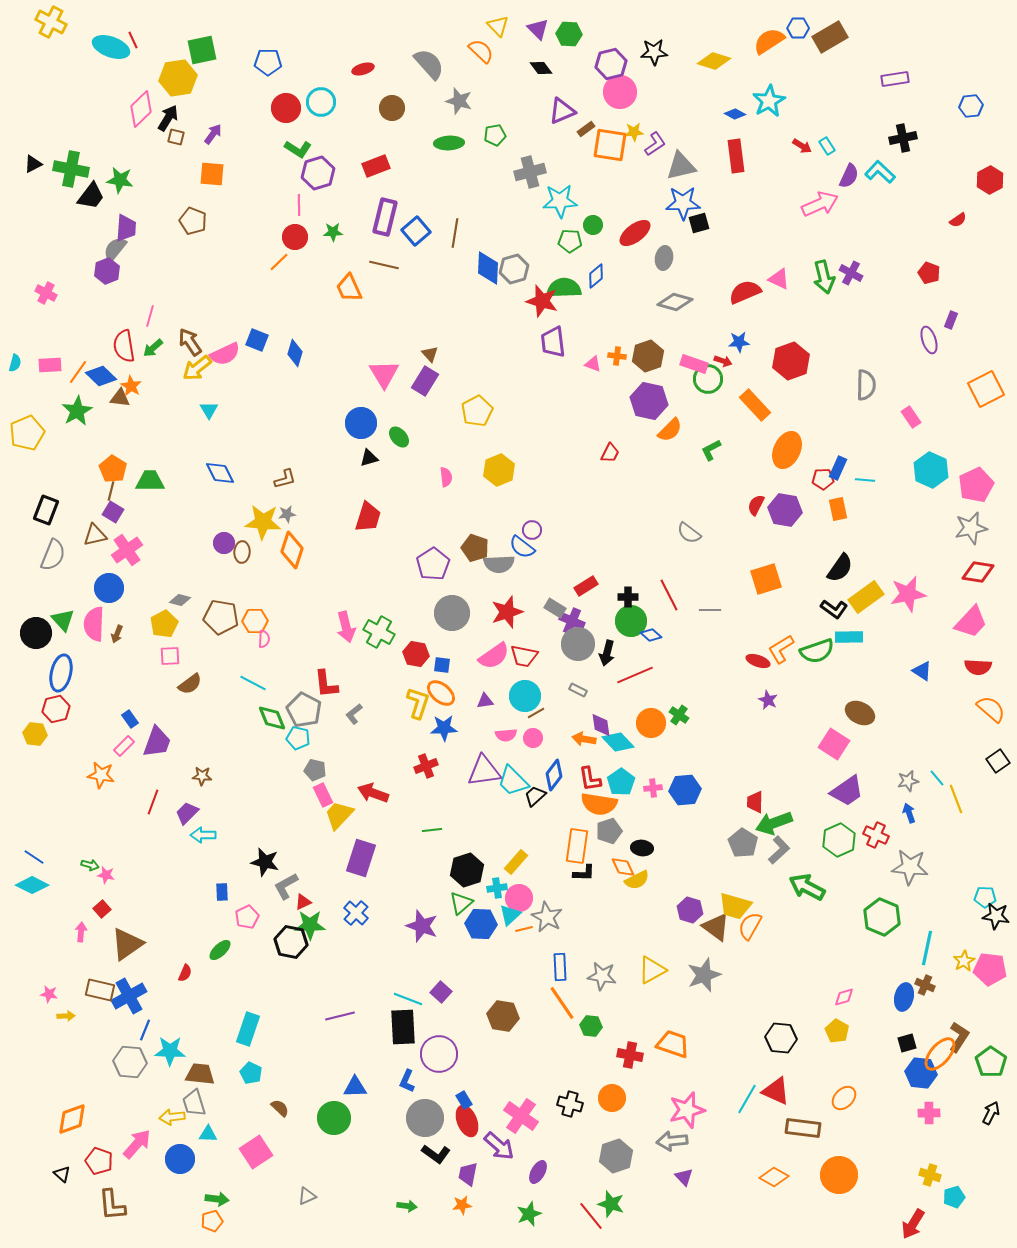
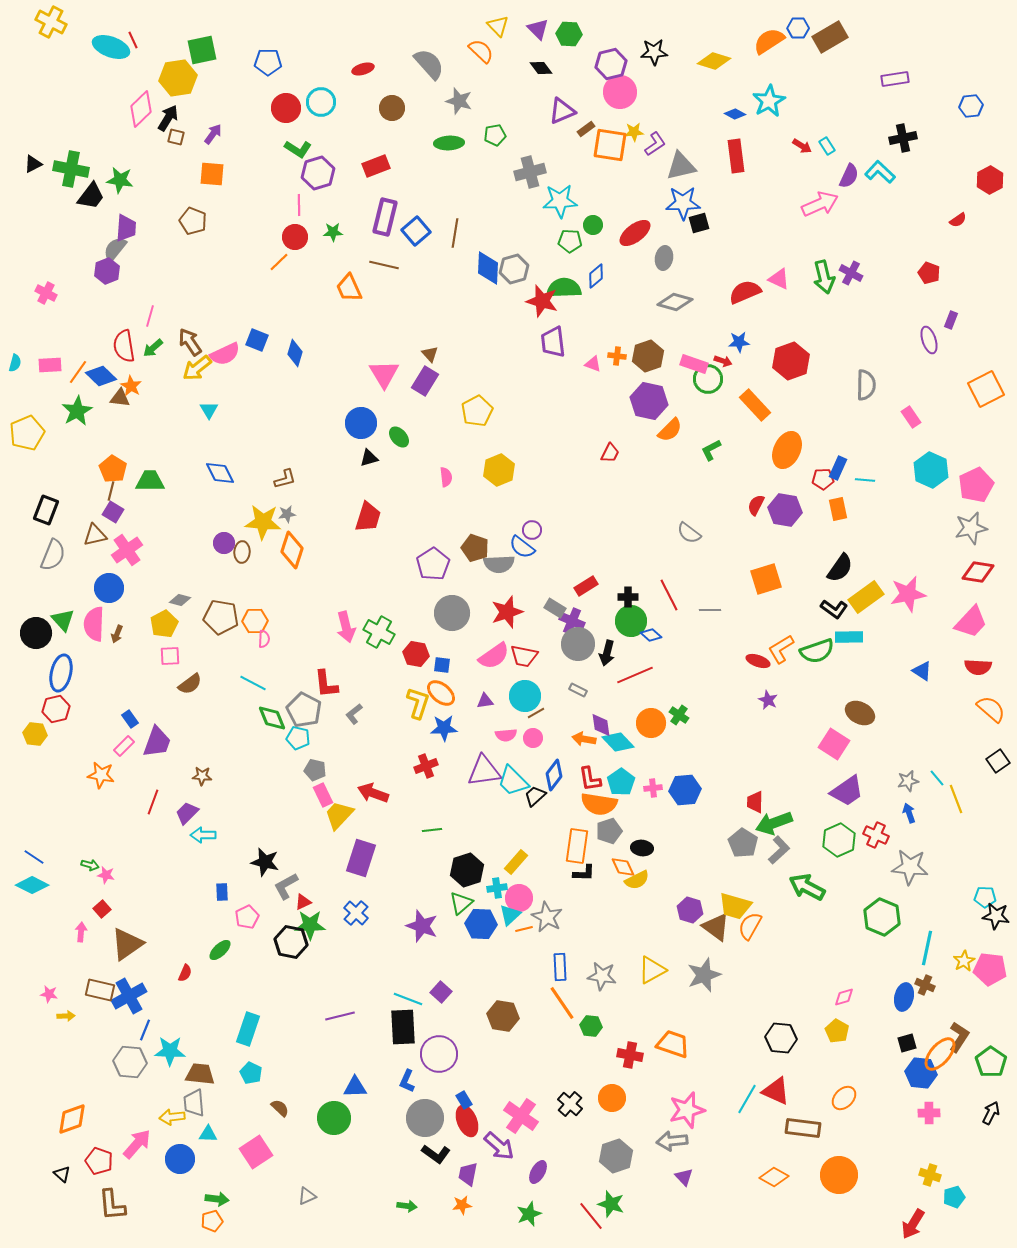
gray trapezoid at (194, 1103): rotated 12 degrees clockwise
black cross at (570, 1104): rotated 25 degrees clockwise
